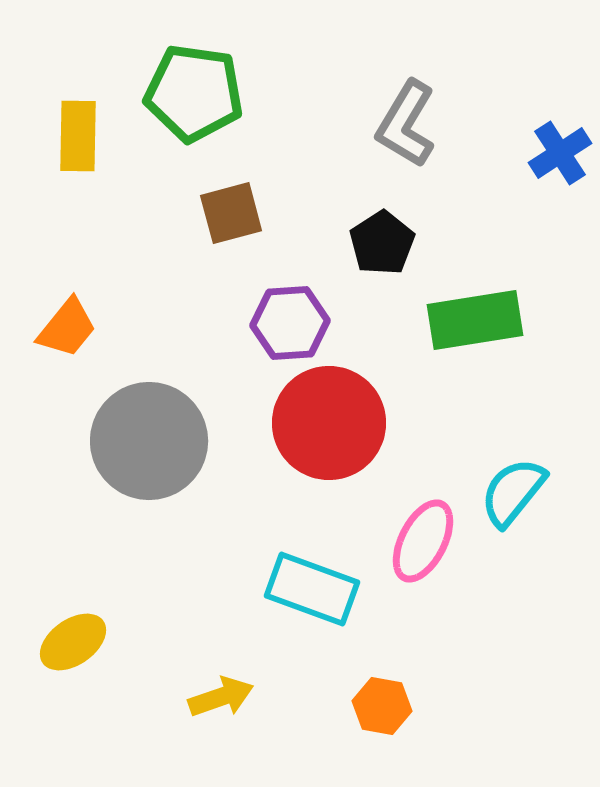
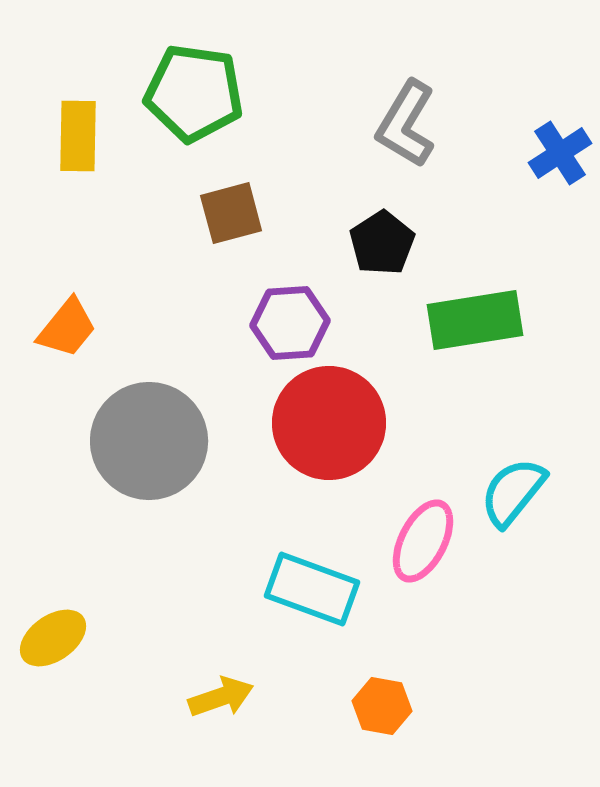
yellow ellipse: moved 20 px left, 4 px up
